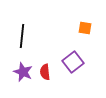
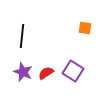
purple square: moved 9 px down; rotated 20 degrees counterclockwise
red semicircle: moved 1 px right, 1 px down; rotated 63 degrees clockwise
